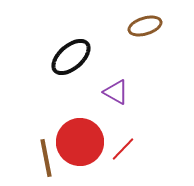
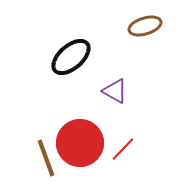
purple triangle: moved 1 px left, 1 px up
red circle: moved 1 px down
brown line: rotated 9 degrees counterclockwise
